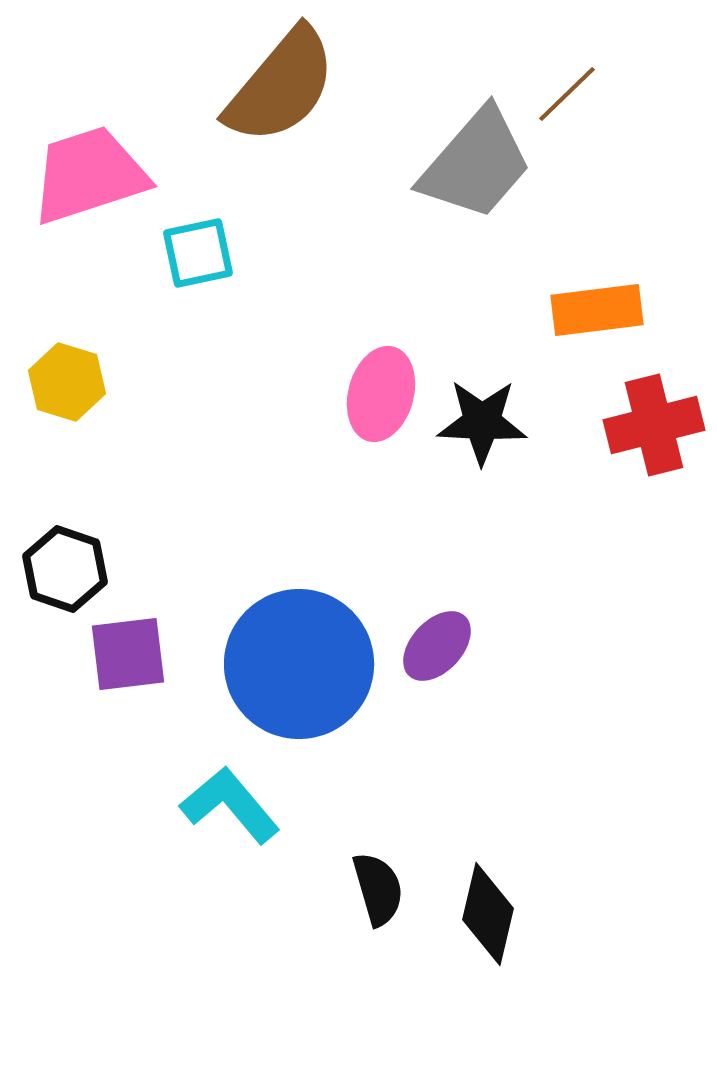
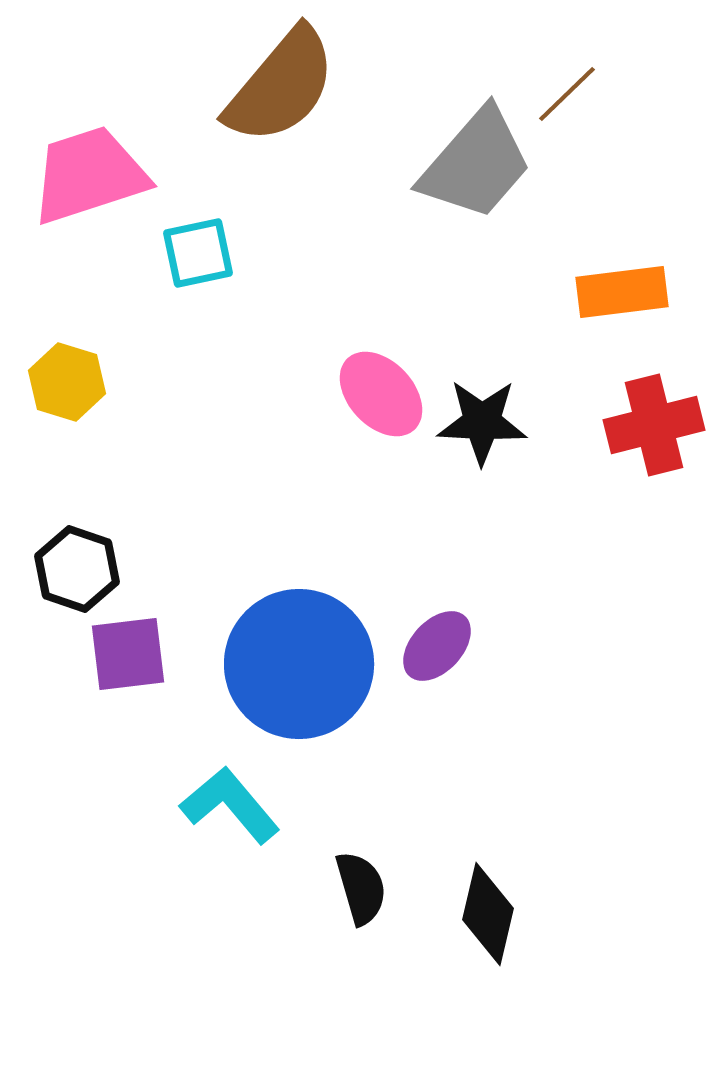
orange rectangle: moved 25 px right, 18 px up
pink ellipse: rotated 58 degrees counterclockwise
black hexagon: moved 12 px right
black semicircle: moved 17 px left, 1 px up
